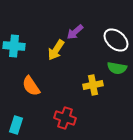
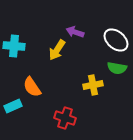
purple arrow: rotated 60 degrees clockwise
yellow arrow: moved 1 px right
orange semicircle: moved 1 px right, 1 px down
cyan rectangle: moved 3 px left, 19 px up; rotated 48 degrees clockwise
